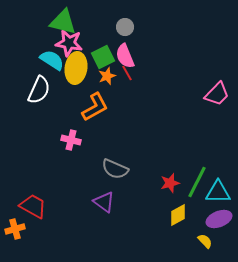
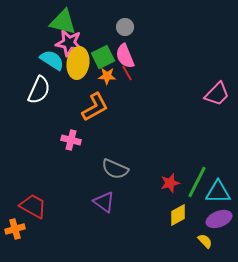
yellow ellipse: moved 2 px right, 5 px up
orange star: rotated 24 degrees clockwise
